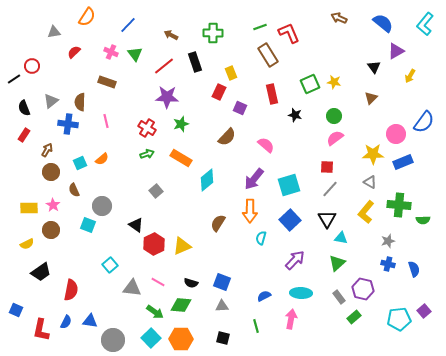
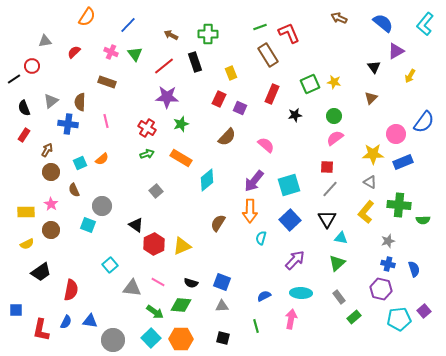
gray triangle at (54, 32): moved 9 px left, 9 px down
green cross at (213, 33): moved 5 px left, 1 px down
red rectangle at (219, 92): moved 7 px down
red rectangle at (272, 94): rotated 36 degrees clockwise
black star at (295, 115): rotated 24 degrees counterclockwise
purple arrow at (254, 179): moved 2 px down
pink star at (53, 205): moved 2 px left, 1 px up
yellow rectangle at (29, 208): moved 3 px left, 4 px down
purple hexagon at (363, 289): moved 18 px right
blue square at (16, 310): rotated 24 degrees counterclockwise
